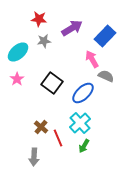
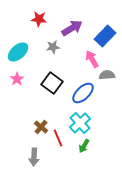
gray star: moved 9 px right, 6 px down
gray semicircle: moved 1 px right, 1 px up; rotated 28 degrees counterclockwise
